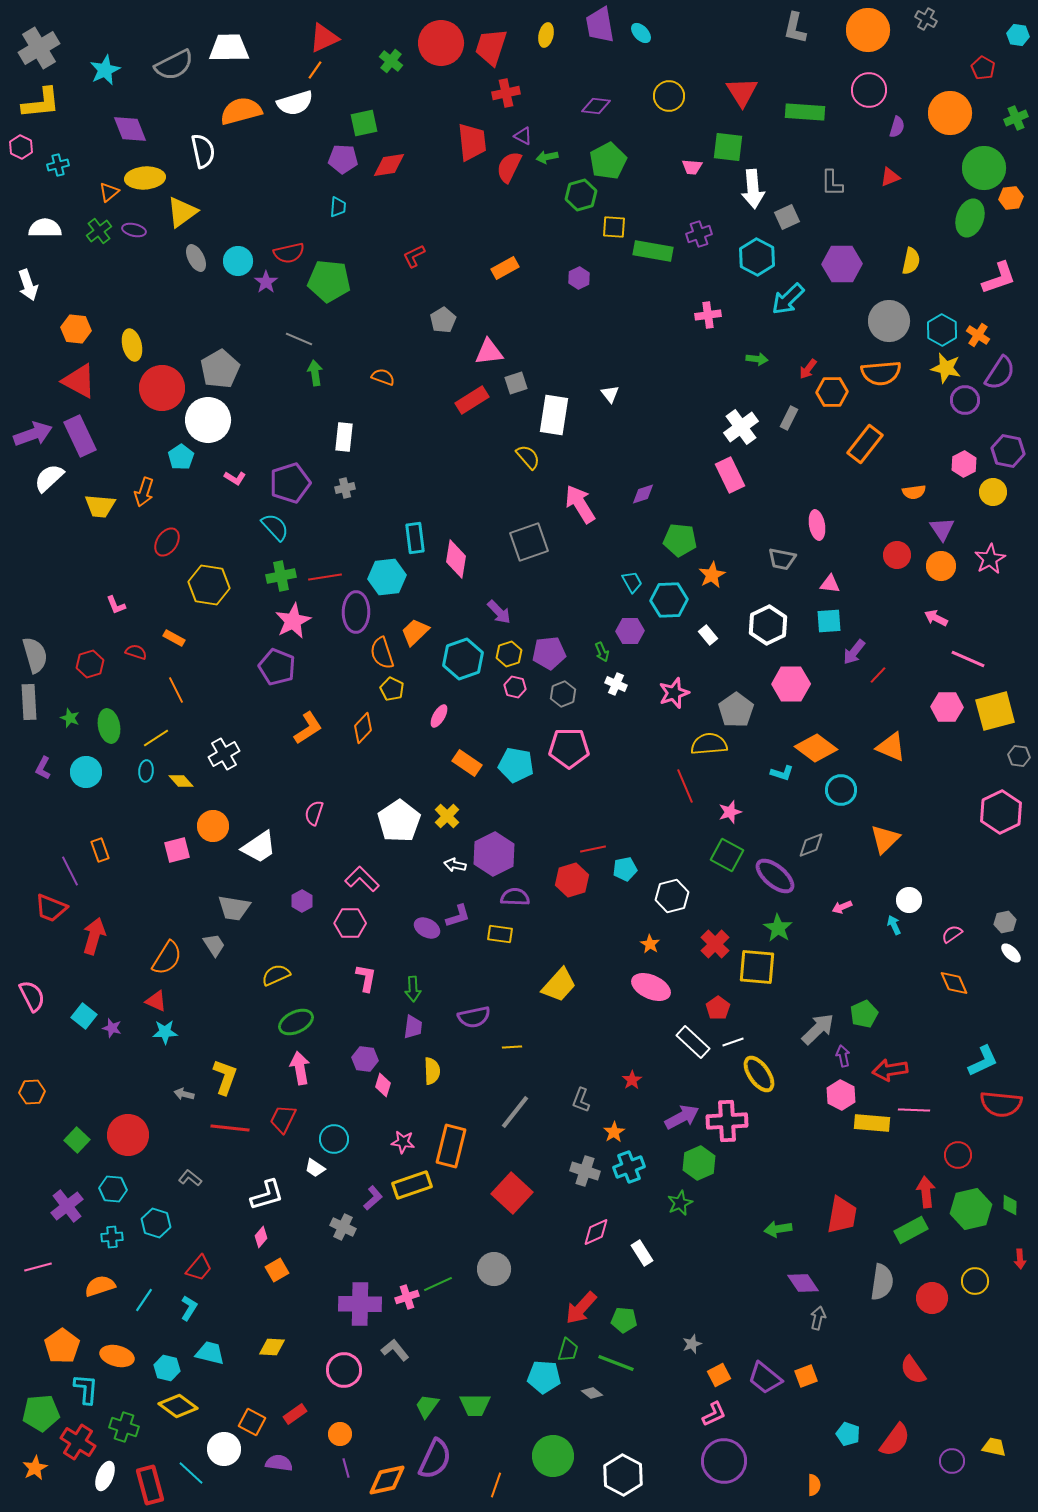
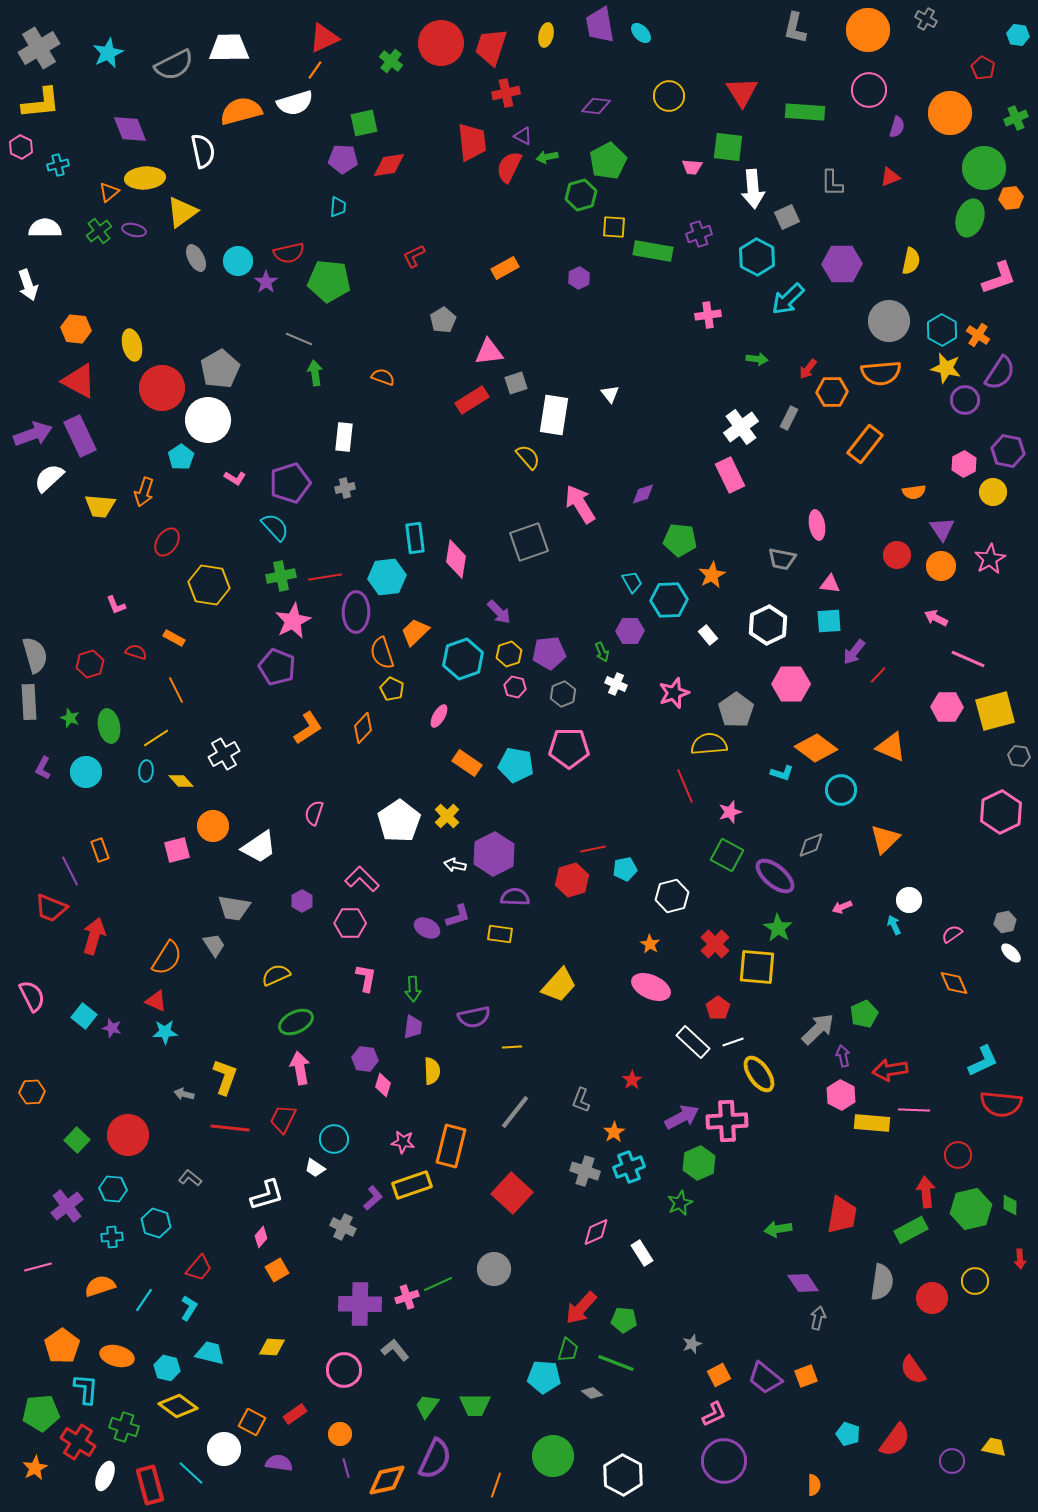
cyan star at (105, 70): moved 3 px right, 17 px up
